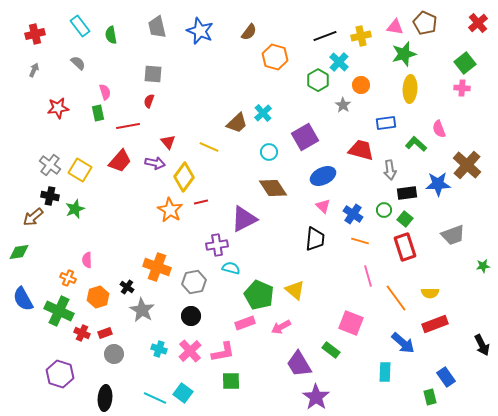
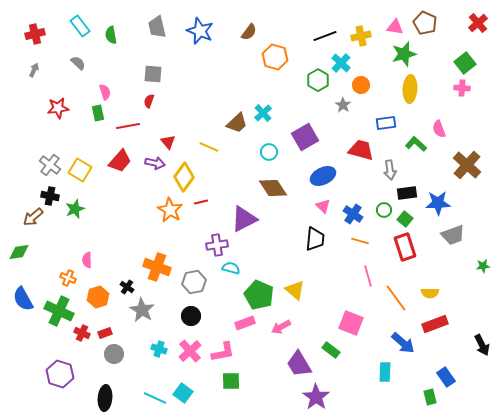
cyan cross at (339, 62): moved 2 px right, 1 px down
blue star at (438, 184): moved 19 px down
